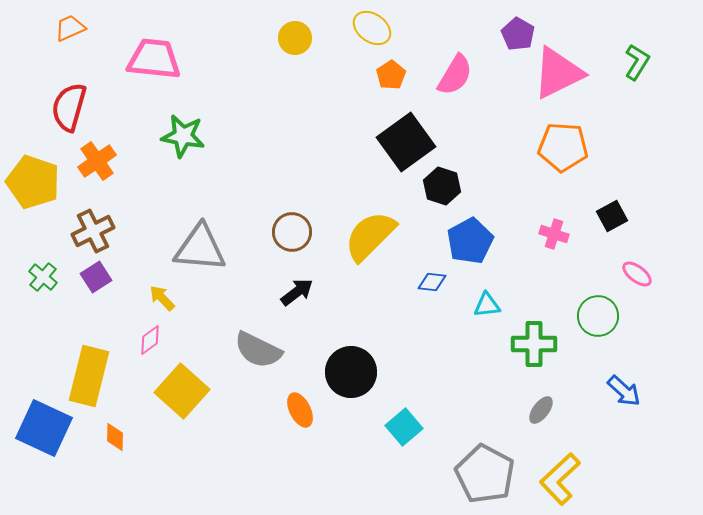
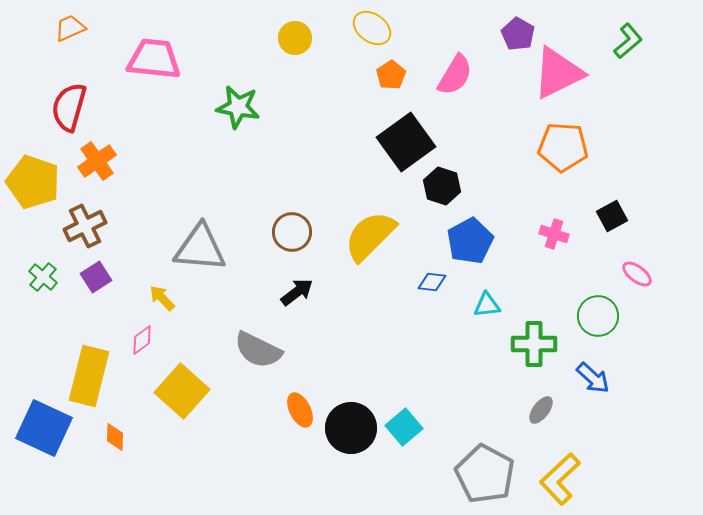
green L-shape at (637, 62): moved 9 px left, 21 px up; rotated 18 degrees clockwise
green star at (183, 136): moved 55 px right, 29 px up
brown cross at (93, 231): moved 8 px left, 5 px up
pink diamond at (150, 340): moved 8 px left
black circle at (351, 372): moved 56 px down
blue arrow at (624, 391): moved 31 px left, 13 px up
